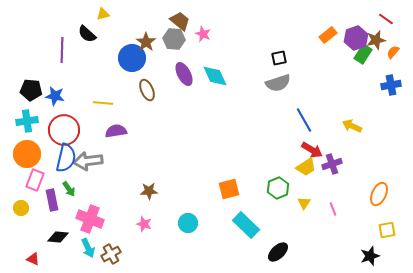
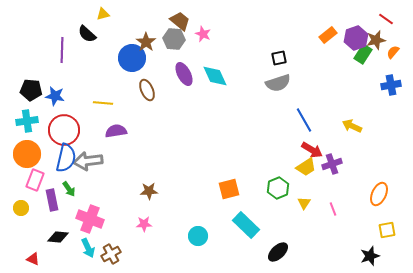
cyan circle at (188, 223): moved 10 px right, 13 px down
pink star at (144, 224): rotated 21 degrees counterclockwise
